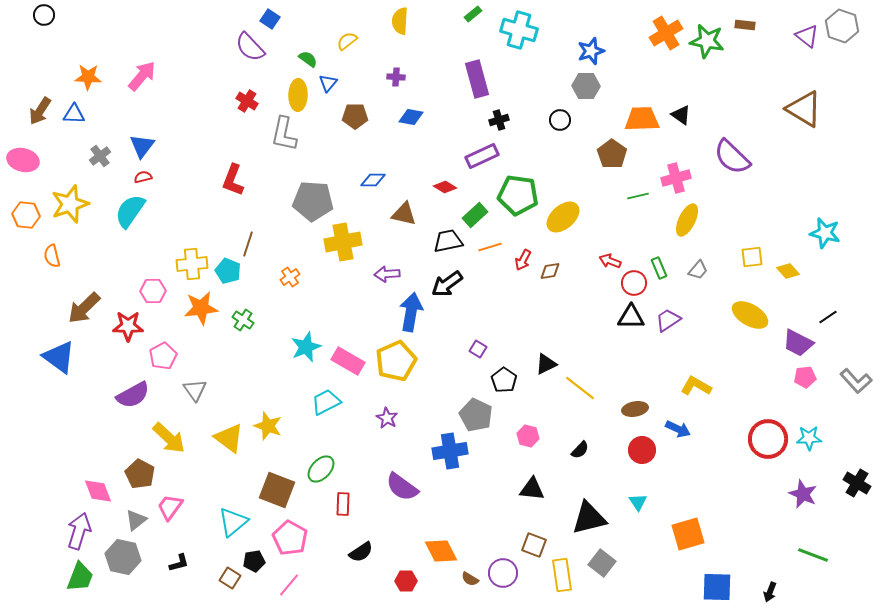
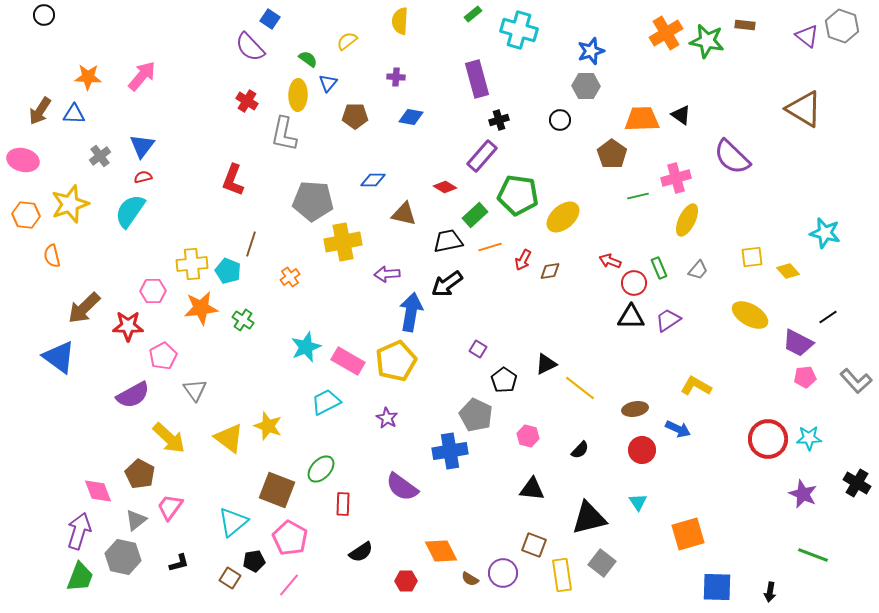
purple rectangle at (482, 156): rotated 24 degrees counterclockwise
brown line at (248, 244): moved 3 px right
black arrow at (770, 592): rotated 12 degrees counterclockwise
